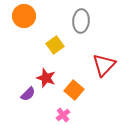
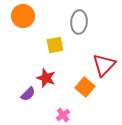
orange circle: moved 1 px left
gray ellipse: moved 2 px left, 1 px down
yellow square: rotated 24 degrees clockwise
orange square: moved 11 px right, 3 px up
